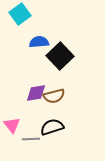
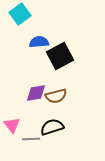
black square: rotated 16 degrees clockwise
brown semicircle: moved 2 px right
